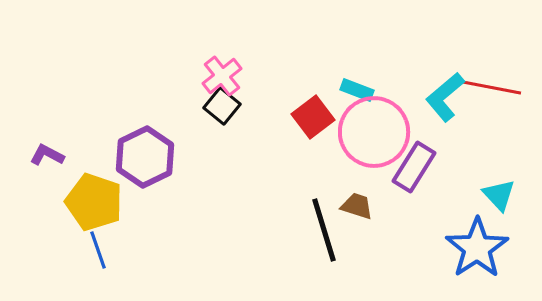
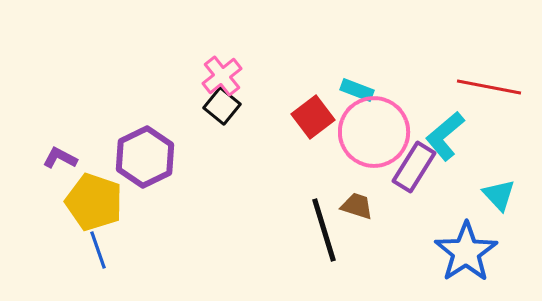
cyan L-shape: moved 39 px down
purple L-shape: moved 13 px right, 3 px down
blue star: moved 11 px left, 4 px down
